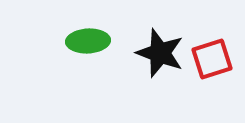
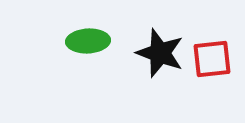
red square: rotated 12 degrees clockwise
